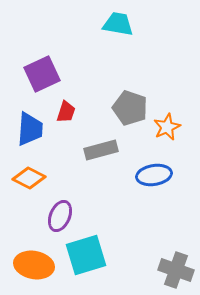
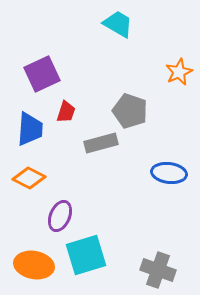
cyan trapezoid: rotated 20 degrees clockwise
gray pentagon: moved 3 px down
orange star: moved 12 px right, 55 px up
gray rectangle: moved 7 px up
blue ellipse: moved 15 px right, 2 px up; rotated 16 degrees clockwise
gray cross: moved 18 px left
